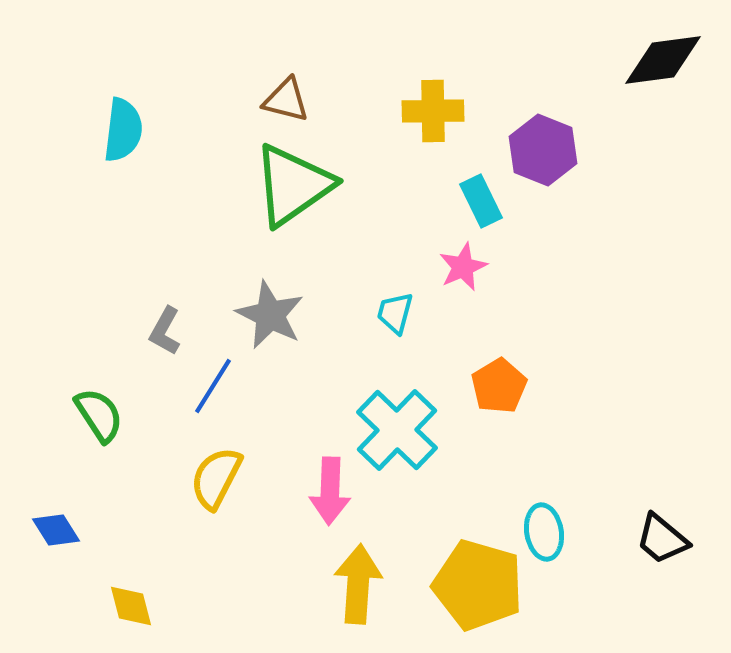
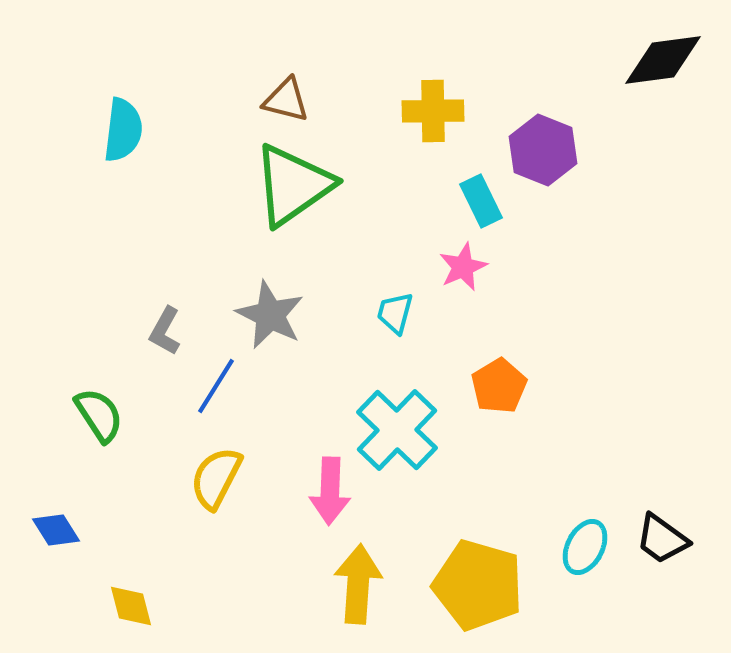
blue line: moved 3 px right
cyan ellipse: moved 41 px right, 15 px down; rotated 36 degrees clockwise
black trapezoid: rotated 4 degrees counterclockwise
